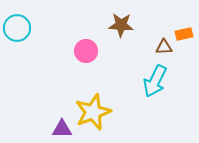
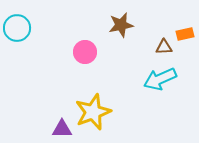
brown star: rotated 15 degrees counterclockwise
orange rectangle: moved 1 px right
pink circle: moved 1 px left, 1 px down
cyan arrow: moved 5 px right, 2 px up; rotated 40 degrees clockwise
